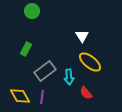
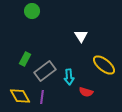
white triangle: moved 1 px left
green rectangle: moved 1 px left, 10 px down
yellow ellipse: moved 14 px right, 3 px down
red semicircle: moved 1 px up; rotated 32 degrees counterclockwise
